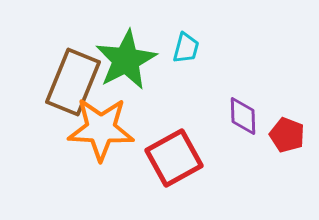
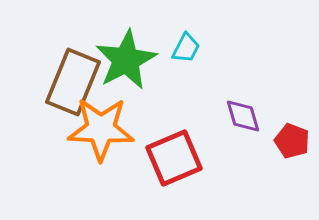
cyan trapezoid: rotated 12 degrees clockwise
purple diamond: rotated 15 degrees counterclockwise
red pentagon: moved 5 px right, 6 px down
red square: rotated 6 degrees clockwise
